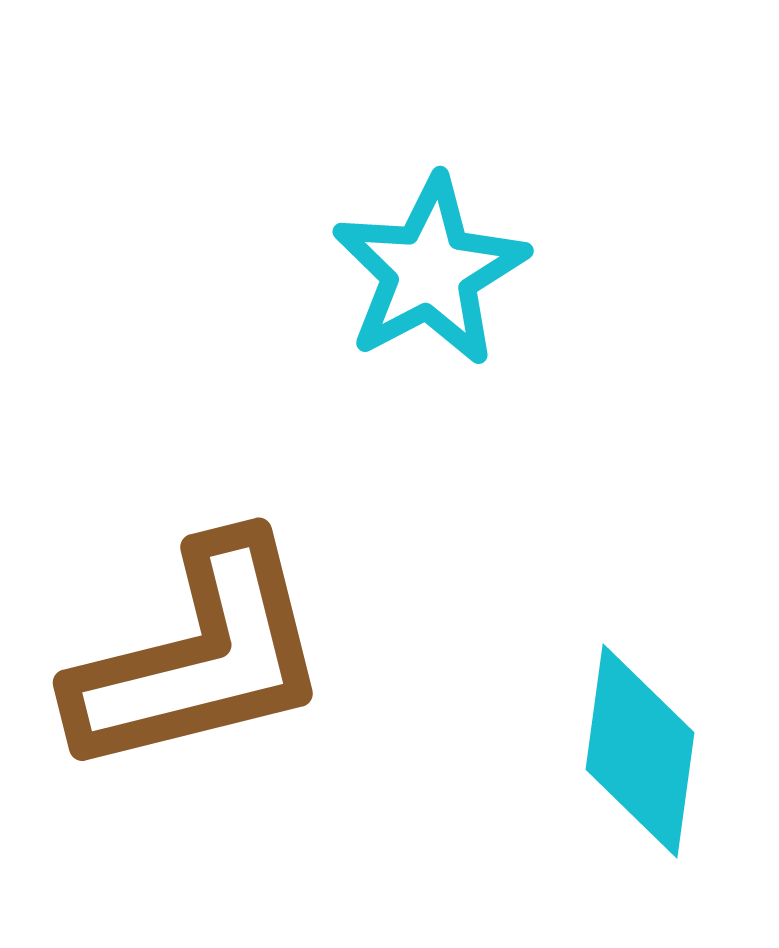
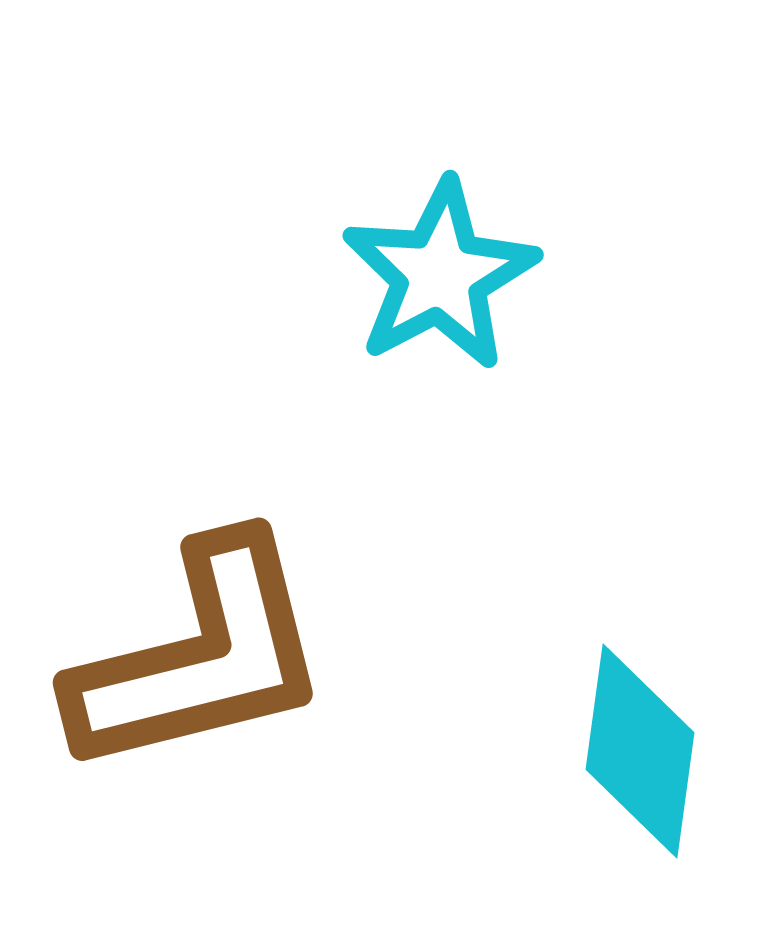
cyan star: moved 10 px right, 4 px down
